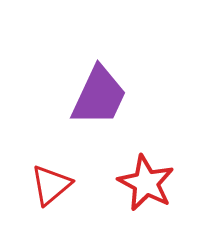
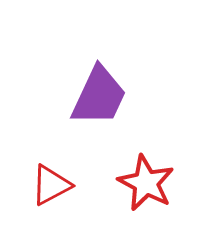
red triangle: rotated 12 degrees clockwise
